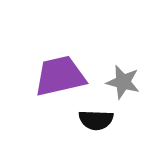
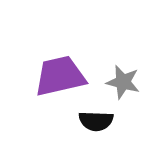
black semicircle: moved 1 px down
